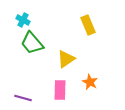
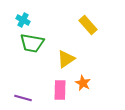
yellow rectangle: rotated 18 degrees counterclockwise
green trapezoid: rotated 40 degrees counterclockwise
orange star: moved 7 px left, 1 px down
